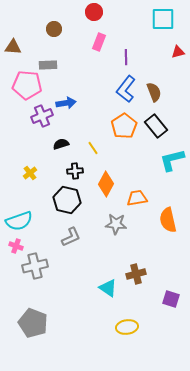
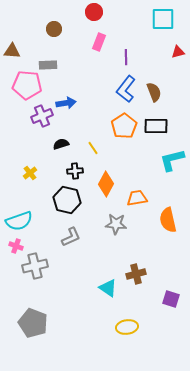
brown triangle: moved 1 px left, 4 px down
black rectangle: rotated 50 degrees counterclockwise
